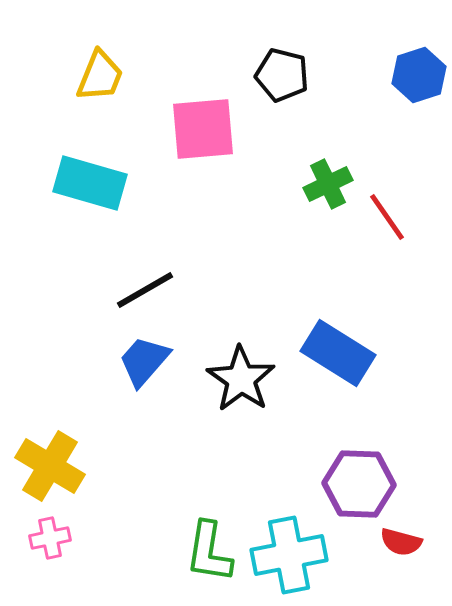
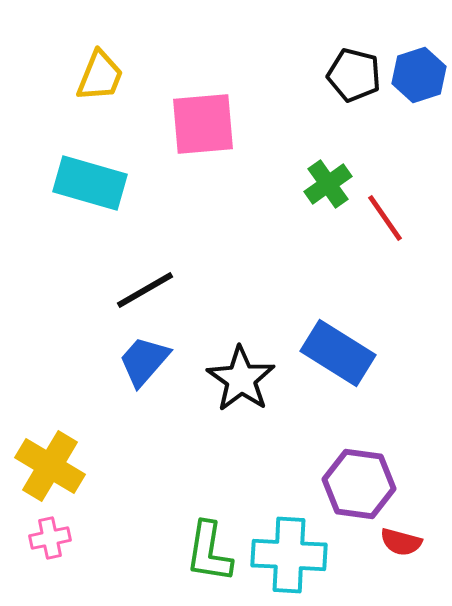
black pentagon: moved 72 px right
pink square: moved 5 px up
green cross: rotated 9 degrees counterclockwise
red line: moved 2 px left, 1 px down
purple hexagon: rotated 6 degrees clockwise
cyan cross: rotated 14 degrees clockwise
